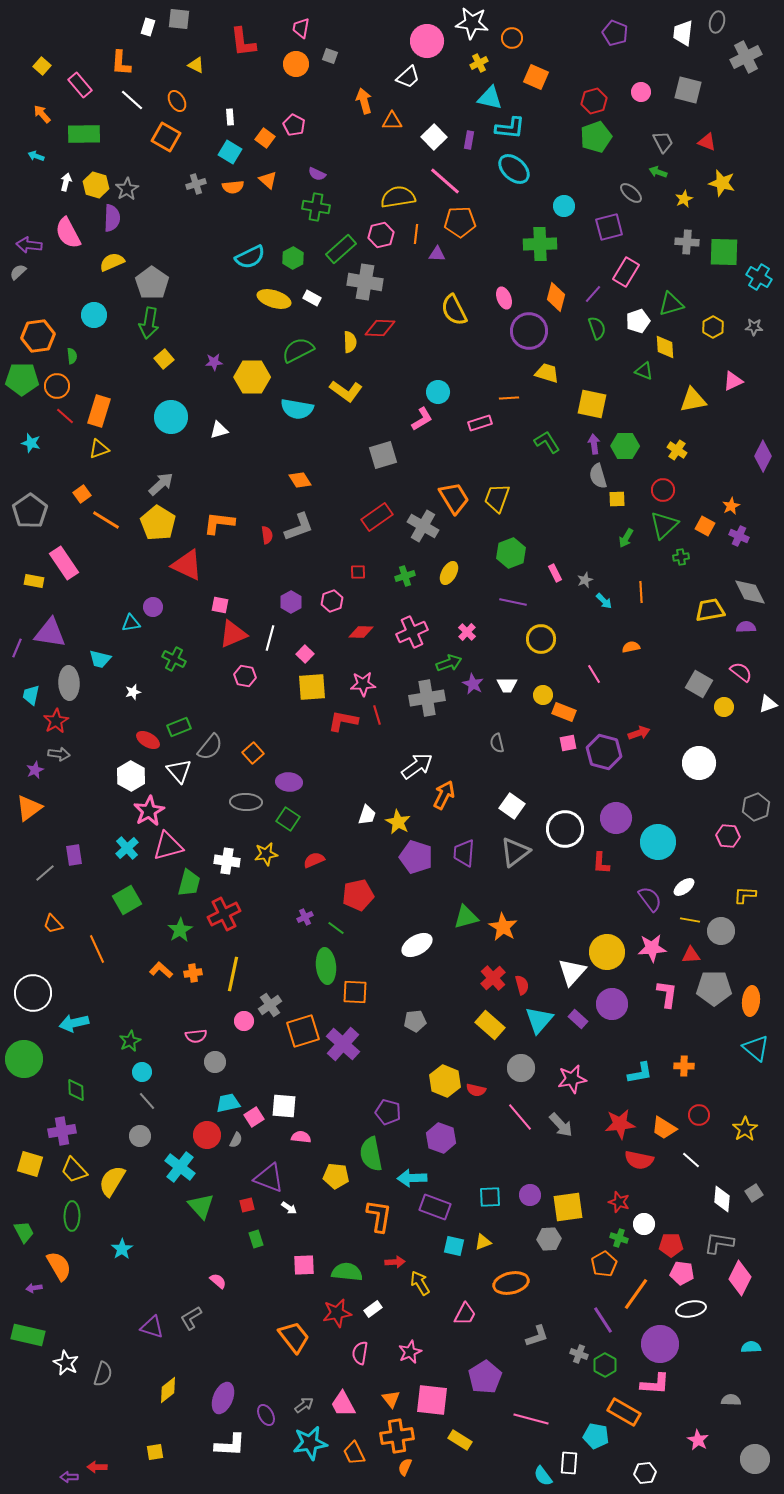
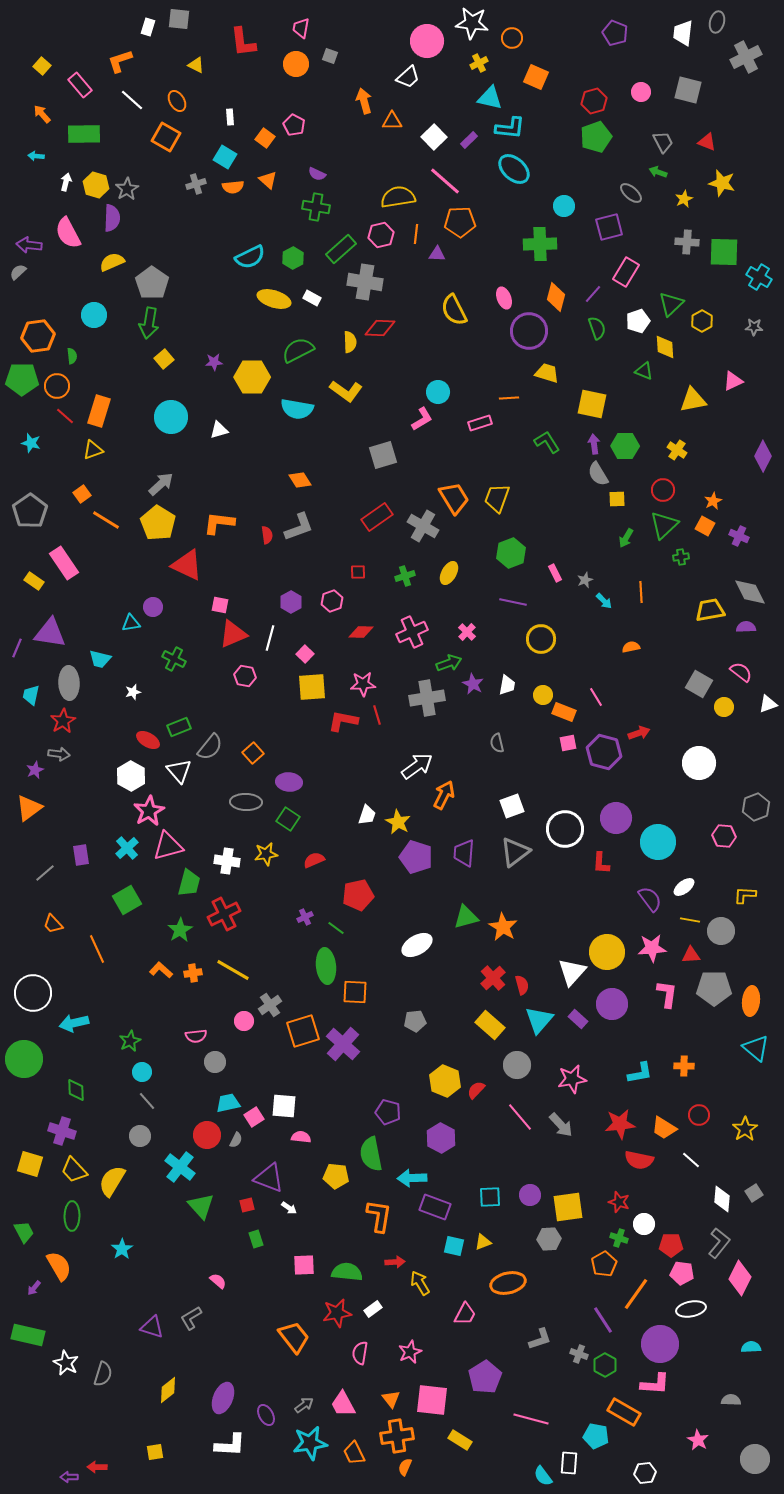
orange L-shape at (121, 63): moved 1 px left, 2 px up; rotated 68 degrees clockwise
purple rectangle at (469, 140): rotated 36 degrees clockwise
cyan square at (230, 152): moved 5 px left, 5 px down
cyan arrow at (36, 156): rotated 14 degrees counterclockwise
green triangle at (671, 304): rotated 28 degrees counterclockwise
yellow hexagon at (713, 327): moved 11 px left, 6 px up
yellow triangle at (99, 449): moved 6 px left, 1 px down
gray semicircle at (598, 476): moved 2 px up; rotated 15 degrees counterclockwise
orange star at (731, 506): moved 18 px left, 5 px up
yellow rectangle at (34, 581): rotated 24 degrees clockwise
pink line at (594, 674): moved 2 px right, 23 px down
white trapezoid at (507, 685): rotated 80 degrees counterclockwise
red star at (56, 721): moved 7 px right
white square at (512, 806): rotated 35 degrees clockwise
pink hexagon at (728, 836): moved 4 px left
purple rectangle at (74, 855): moved 7 px right
yellow line at (233, 974): moved 4 px up; rotated 72 degrees counterclockwise
gray circle at (521, 1068): moved 4 px left, 3 px up
red semicircle at (476, 1090): rotated 120 degrees clockwise
purple cross at (62, 1131): rotated 28 degrees clockwise
purple hexagon at (441, 1138): rotated 8 degrees clockwise
gray L-shape at (719, 1243): rotated 120 degrees clockwise
orange ellipse at (511, 1283): moved 3 px left
purple arrow at (34, 1288): rotated 42 degrees counterclockwise
gray L-shape at (537, 1336): moved 3 px right, 3 px down
